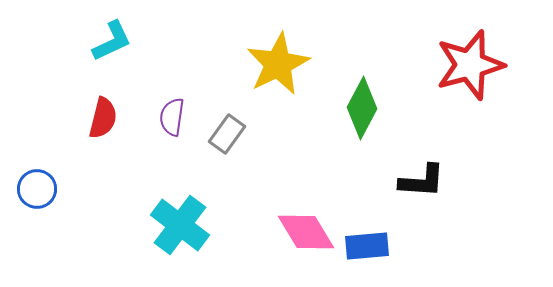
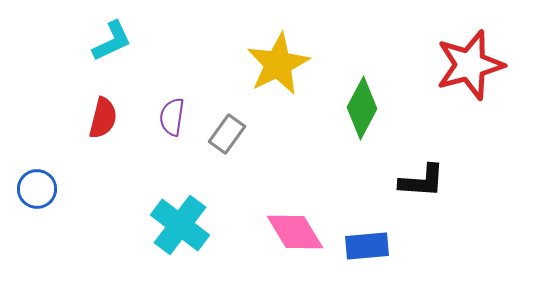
pink diamond: moved 11 px left
